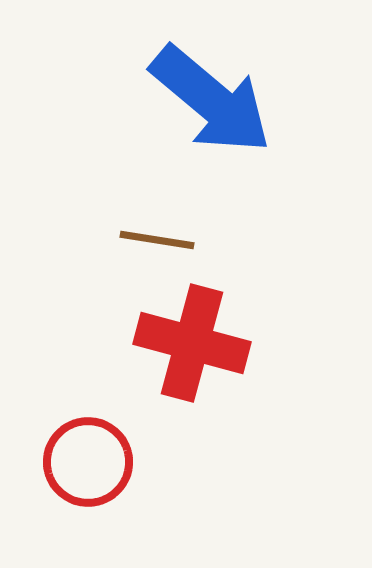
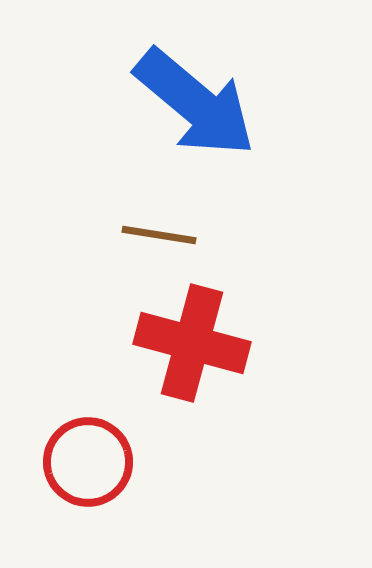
blue arrow: moved 16 px left, 3 px down
brown line: moved 2 px right, 5 px up
